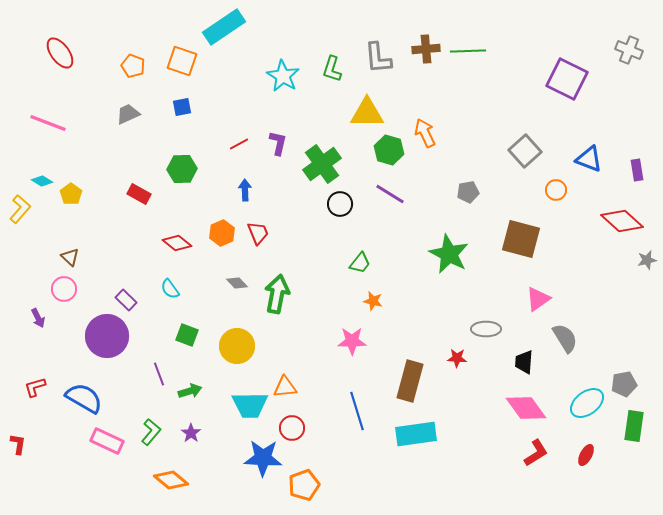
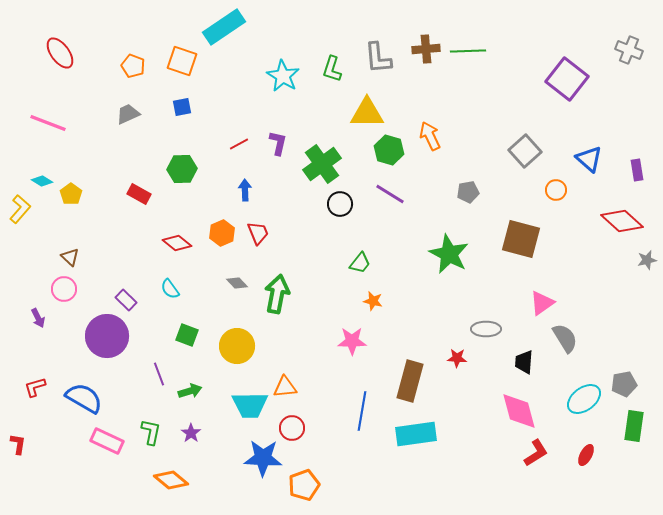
purple square at (567, 79): rotated 12 degrees clockwise
orange arrow at (425, 133): moved 5 px right, 3 px down
blue triangle at (589, 159): rotated 20 degrees clockwise
pink triangle at (538, 299): moved 4 px right, 4 px down
cyan ellipse at (587, 403): moved 3 px left, 4 px up
pink diamond at (526, 408): moved 7 px left, 3 px down; rotated 21 degrees clockwise
blue line at (357, 411): moved 5 px right; rotated 27 degrees clockwise
green L-shape at (151, 432): rotated 28 degrees counterclockwise
